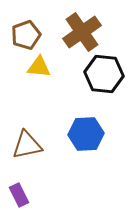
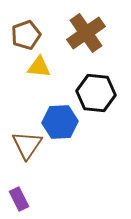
brown cross: moved 4 px right, 1 px down
black hexagon: moved 8 px left, 19 px down
blue hexagon: moved 26 px left, 12 px up
brown triangle: rotated 44 degrees counterclockwise
purple rectangle: moved 4 px down
